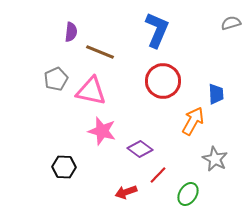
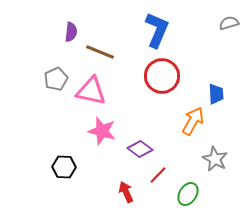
gray semicircle: moved 2 px left
red circle: moved 1 px left, 5 px up
red arrow: rotated 85 degrees clockwise
